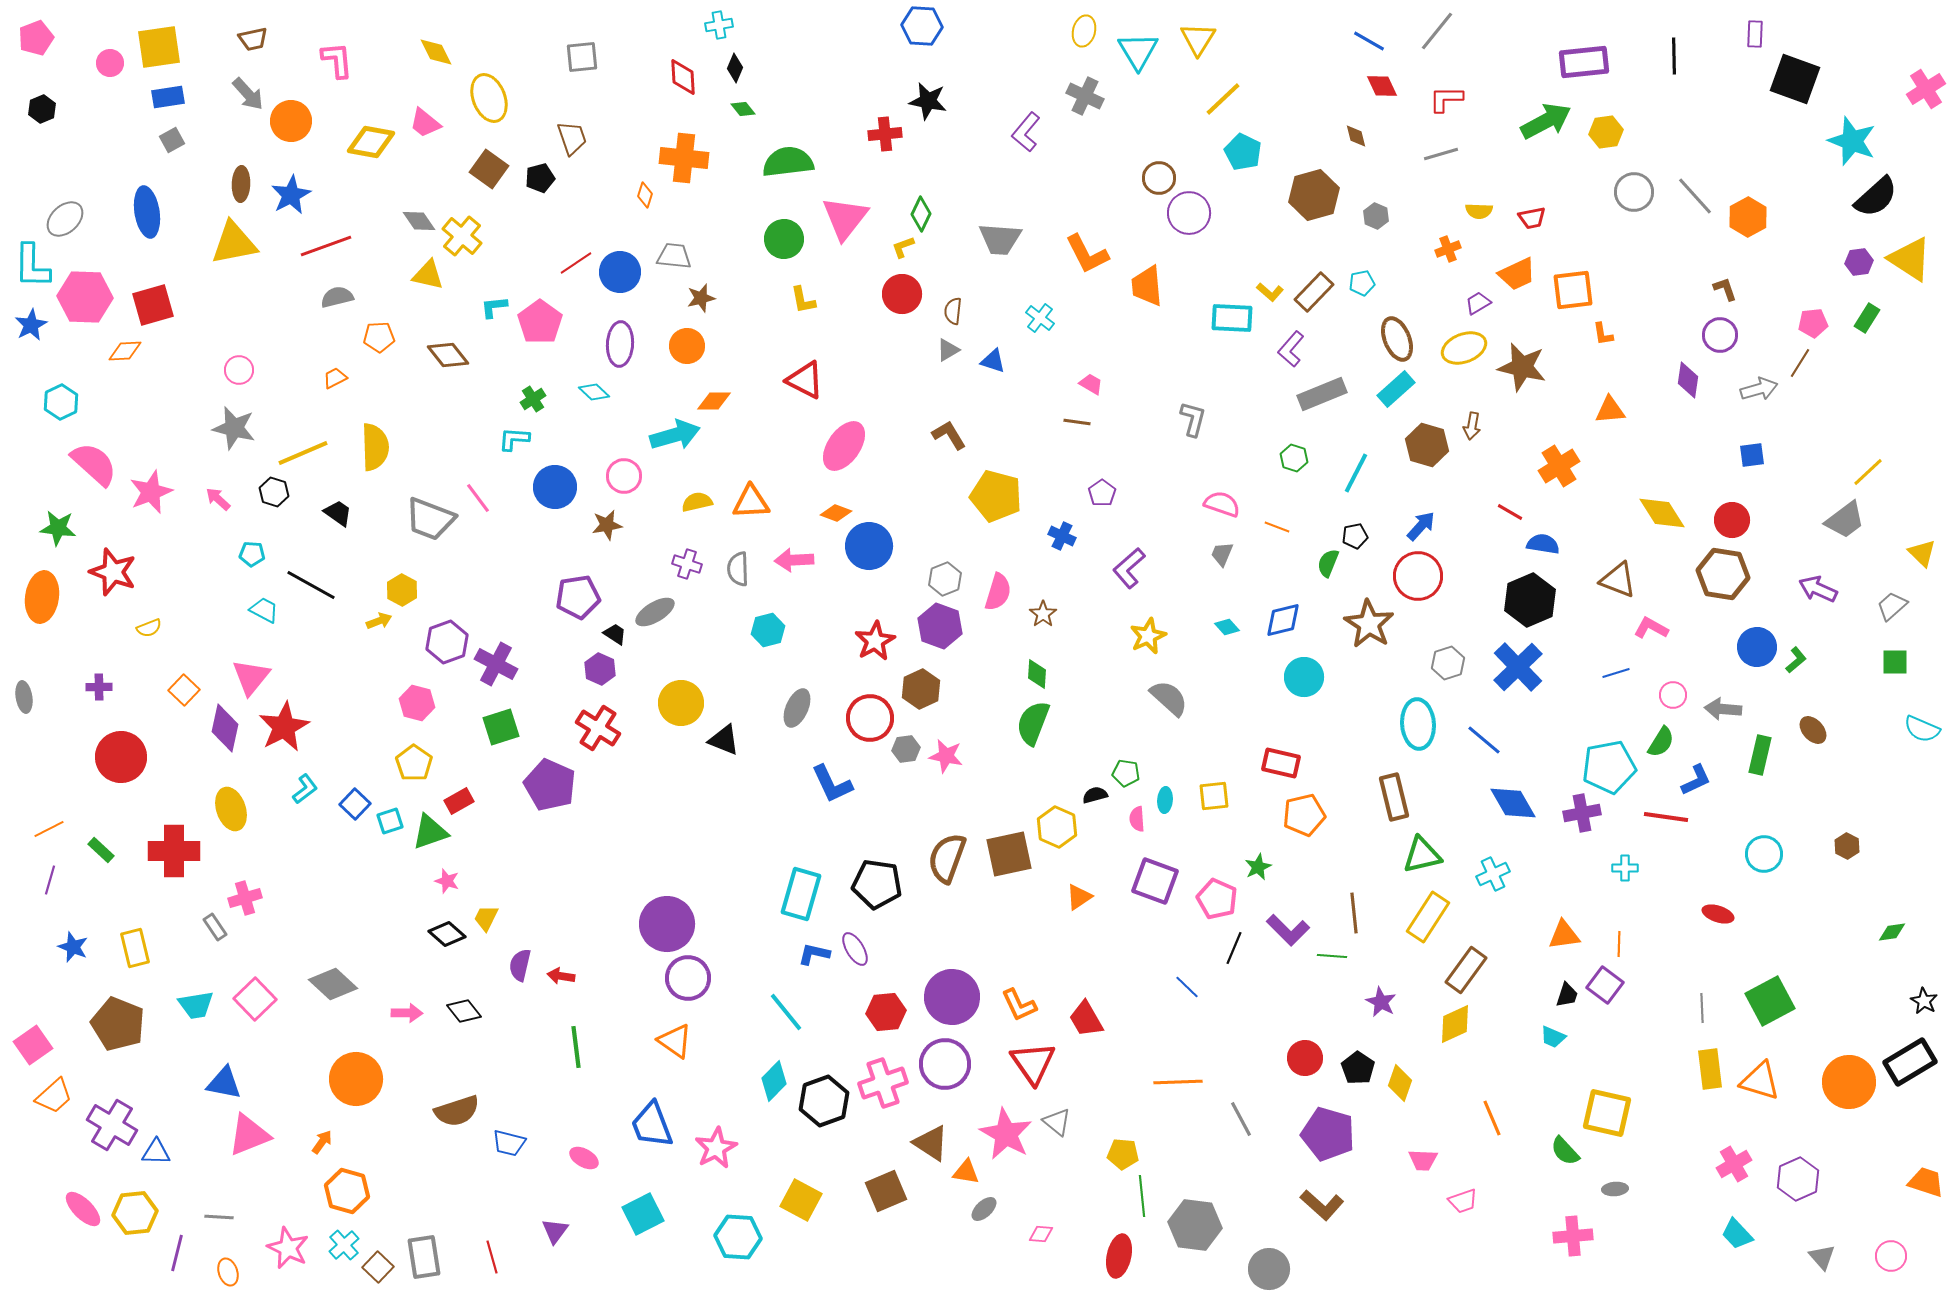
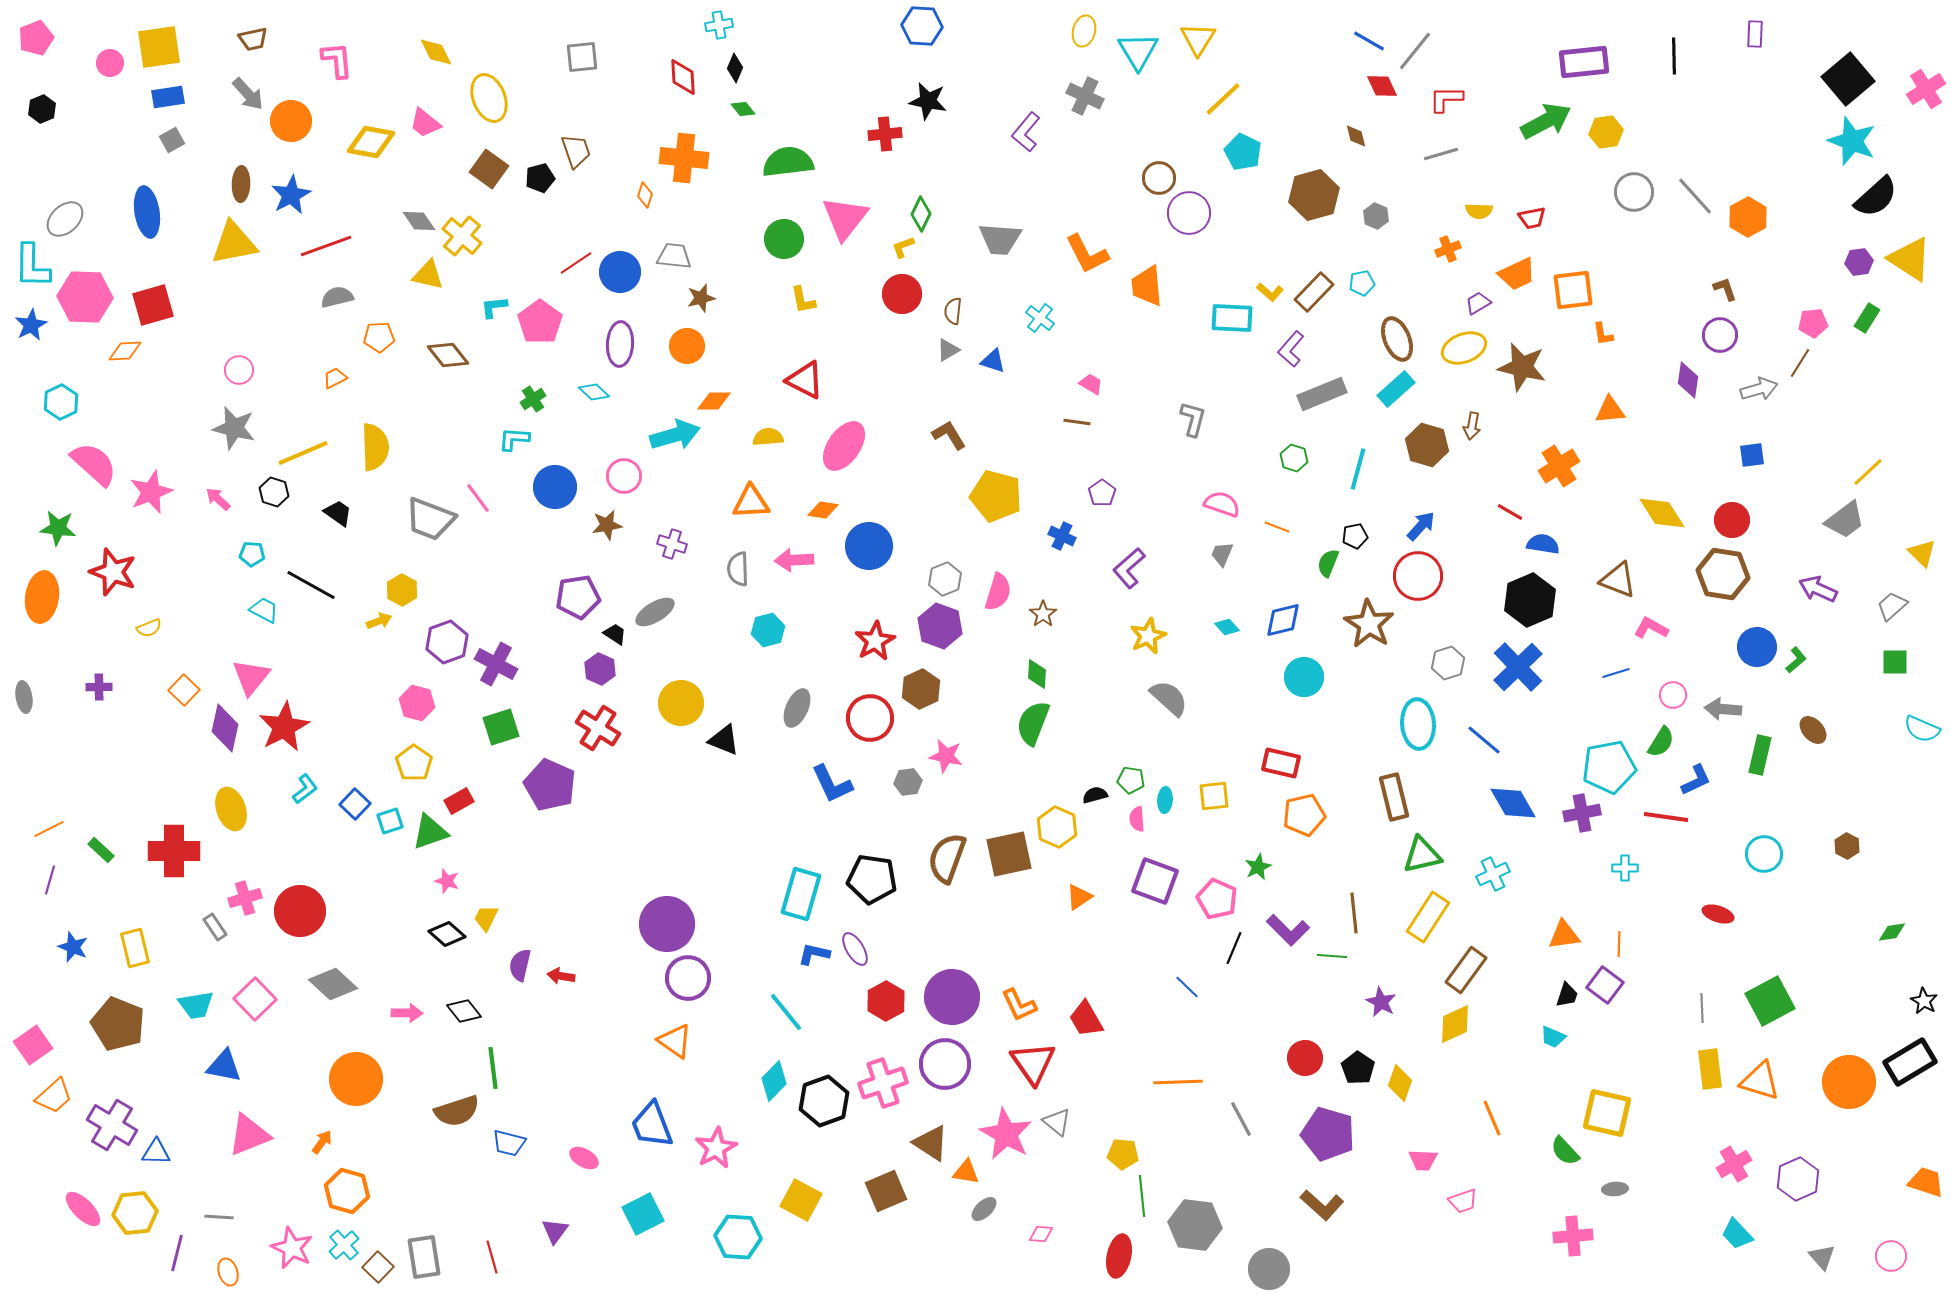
gray line at (1437, 31): moved 22 px left, 20 px down
black square at (1795, 79): moved 53 px right; rotated 30 degrees clockwise
brown trapezoid at (572, 138): moved 4 px right, 13 px down
cyan line at (1356, 473): moved 2 px right, 4 px up; rotated 12 degrees counterclockwise
yellow semicircle at (697, 502): moved 71 px right, 65 px up; rotated 8 degrees clockwise
orange diamond at (836, 513): moved 13 px left, 3 px up; rotated 12 degrees counterclockwise
purple cross at (687, 564): moved 15 px left, 20 px up
gray hexagon at (906, 749): moved 2 px right, 33 px down
red circle at (121, 757): moved 179 px right, 154 px down
green pentagon at (1126, 773): moved 5 px right, 7 px down
black pentagon at (877, 884): moved 5 px left, 5 px up
red hexagon at (886, 1012): moved 11 px up; rotated 24 degrees counterclockwise
green line at (576, 1047): moved 83 px left, 21 px down
blue triangle at (224, 1083): moved 17 px up
pink star at (288, 1248): moved 4 px right
